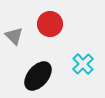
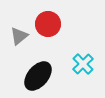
red circle: moved 2 px left
gray triangle: moved 5 px right; rotated 36 degrees clockwise
